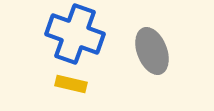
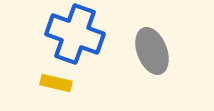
yellow rectangle: moved 15 px left, 1 px up
